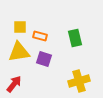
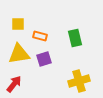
yellow square: moved 2 px left, 3 px up
yellow triangle: moved 2 px down
purple square: rotated 35 degrees counterclockwise
